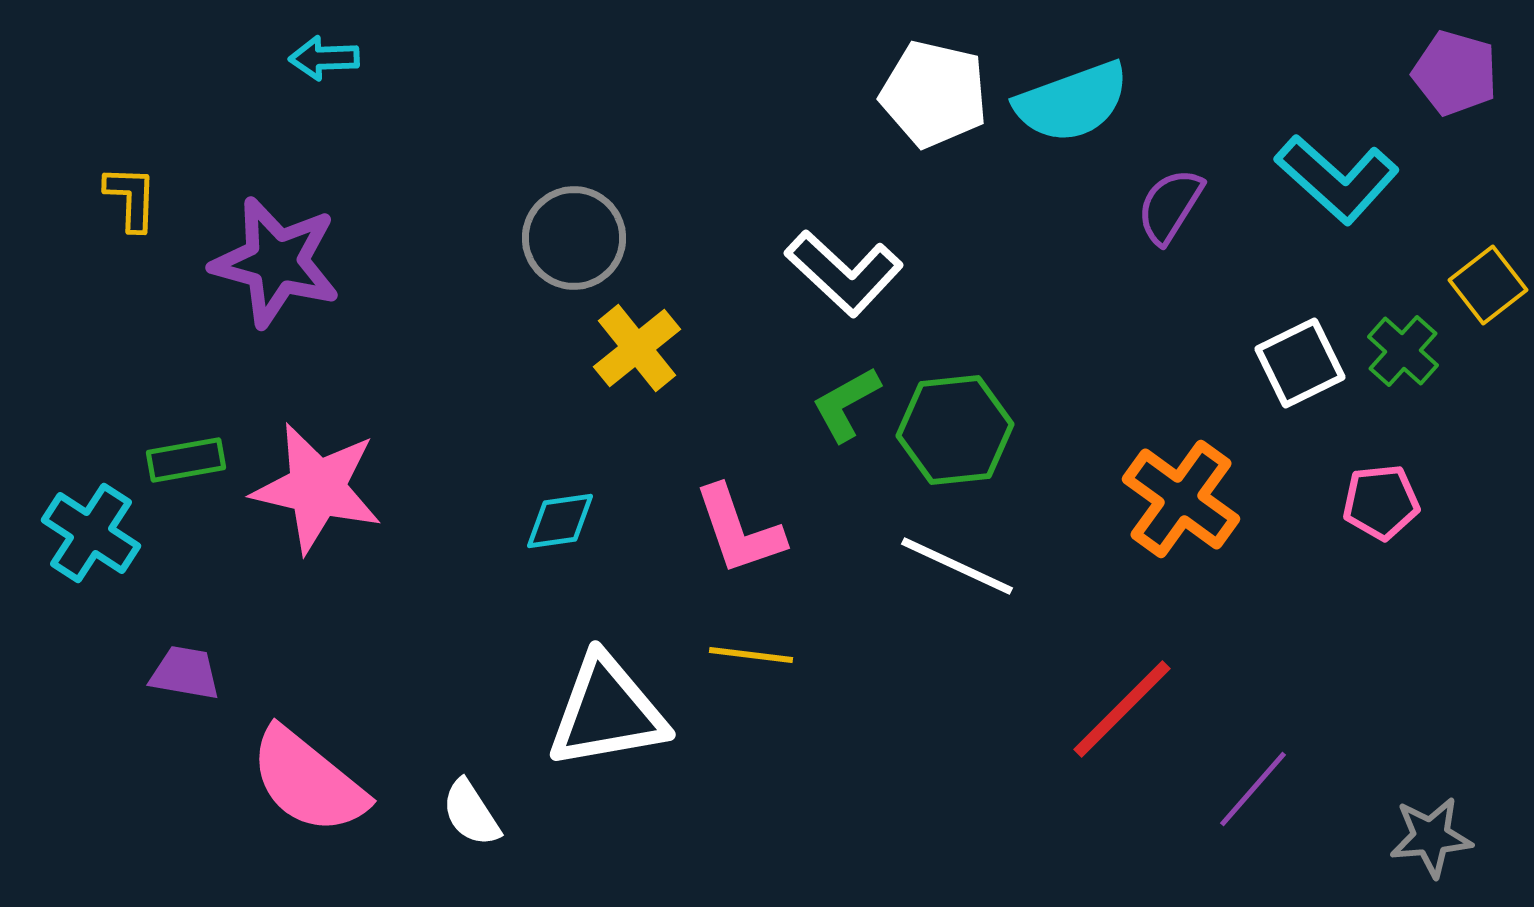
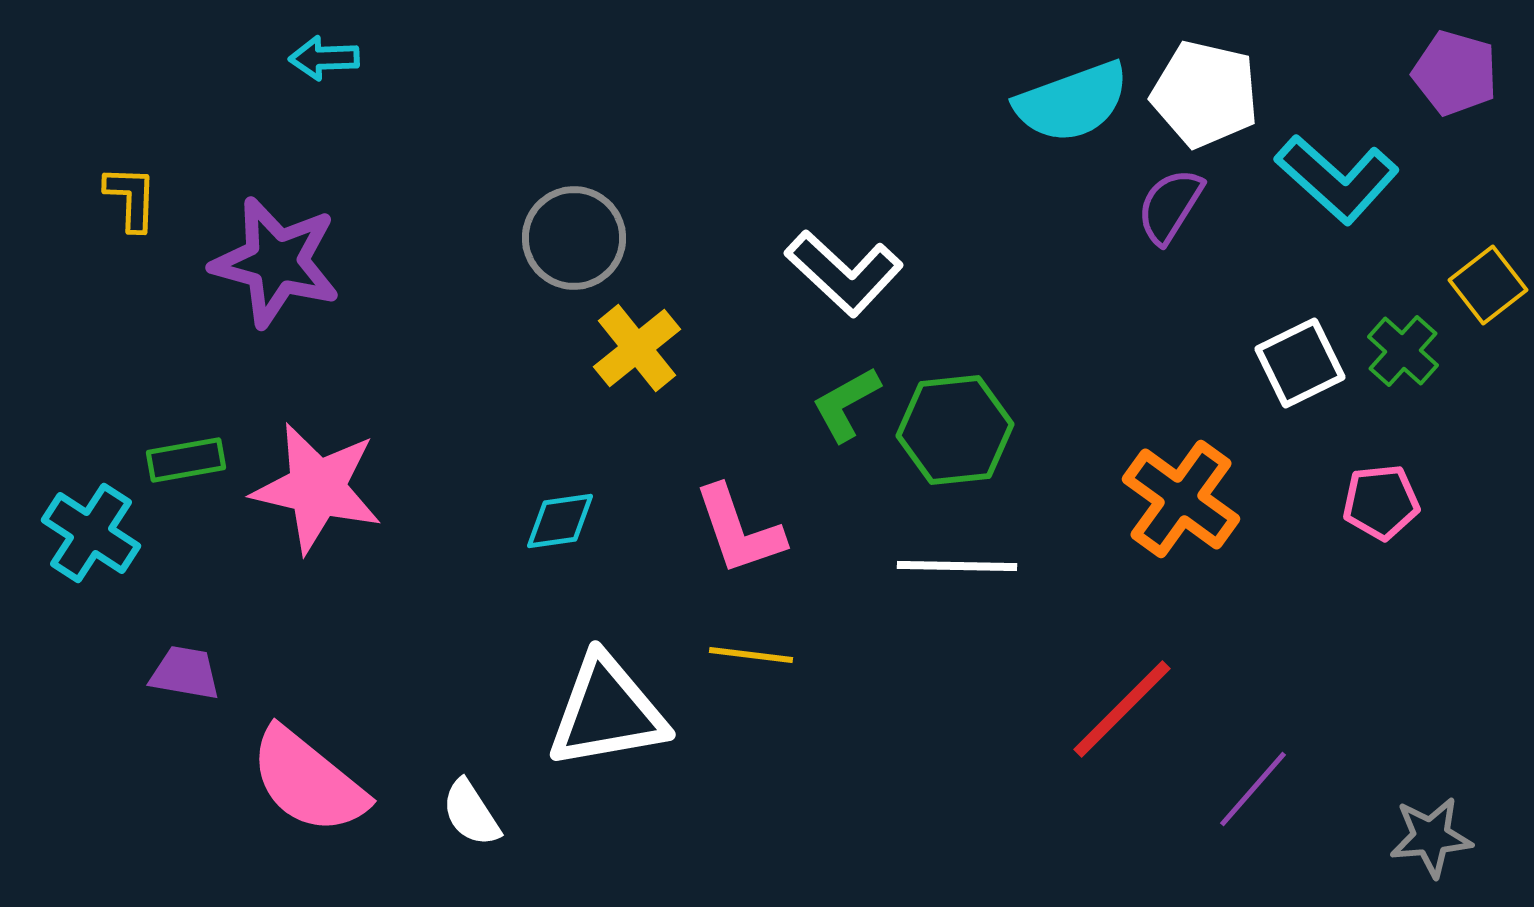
white pentagon: moved 271 px right
white line: rotated 24 degrees counterclockwise
